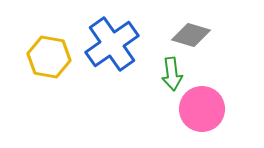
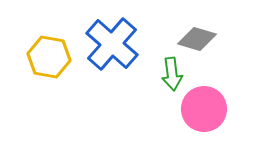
gray diamond: moved 6 px right, 4 px down
blue cross: rotated 14 degrees counterclockwise
pink circle: moved 2 px right
